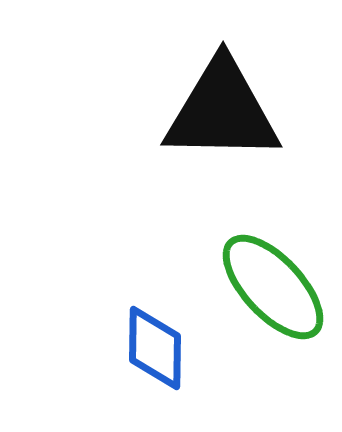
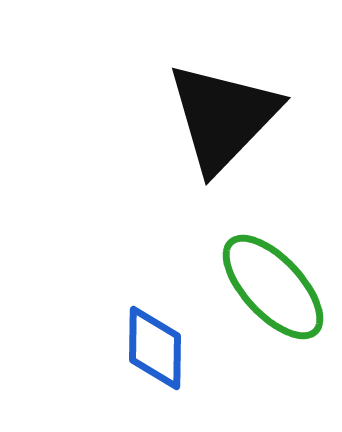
black triangle: moved 1 px right, 6 px down; rotated 47 degrees counterclockwise
